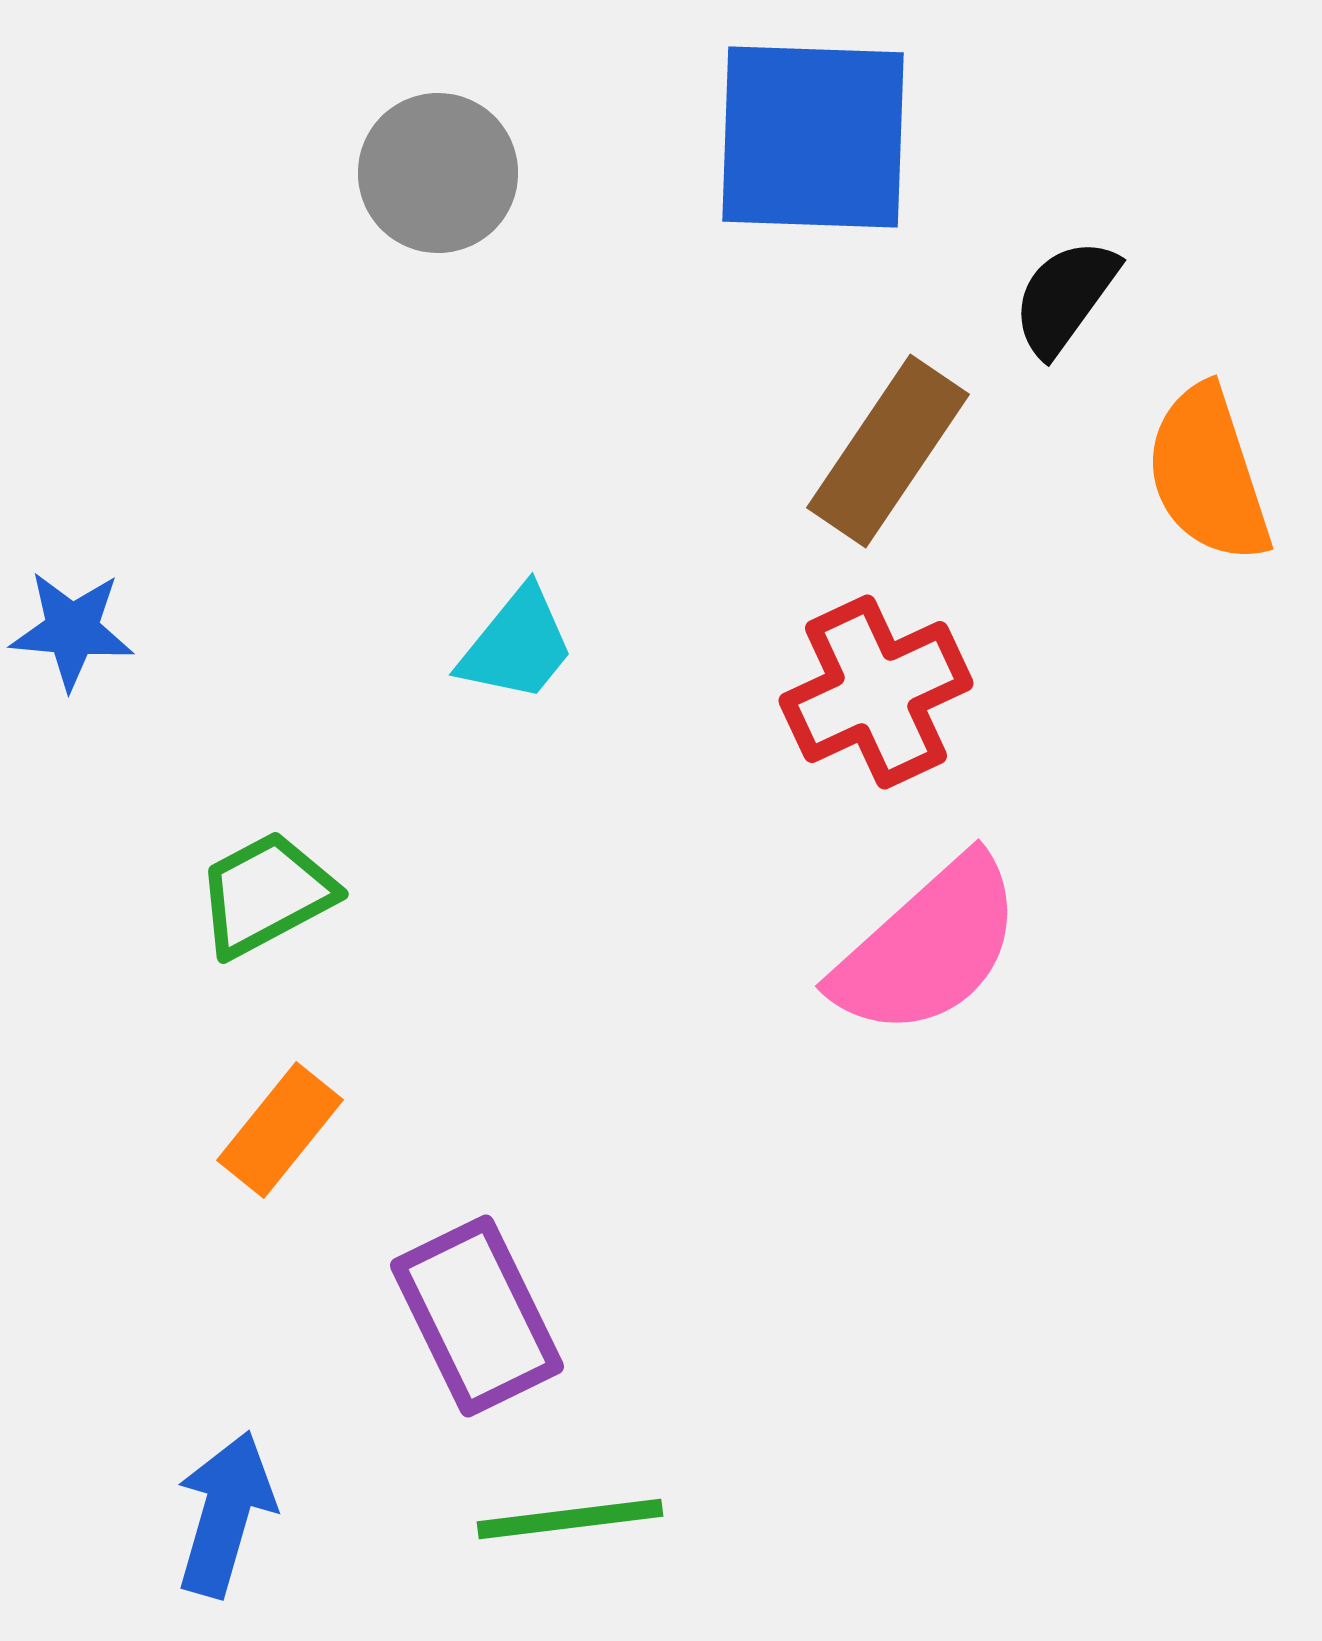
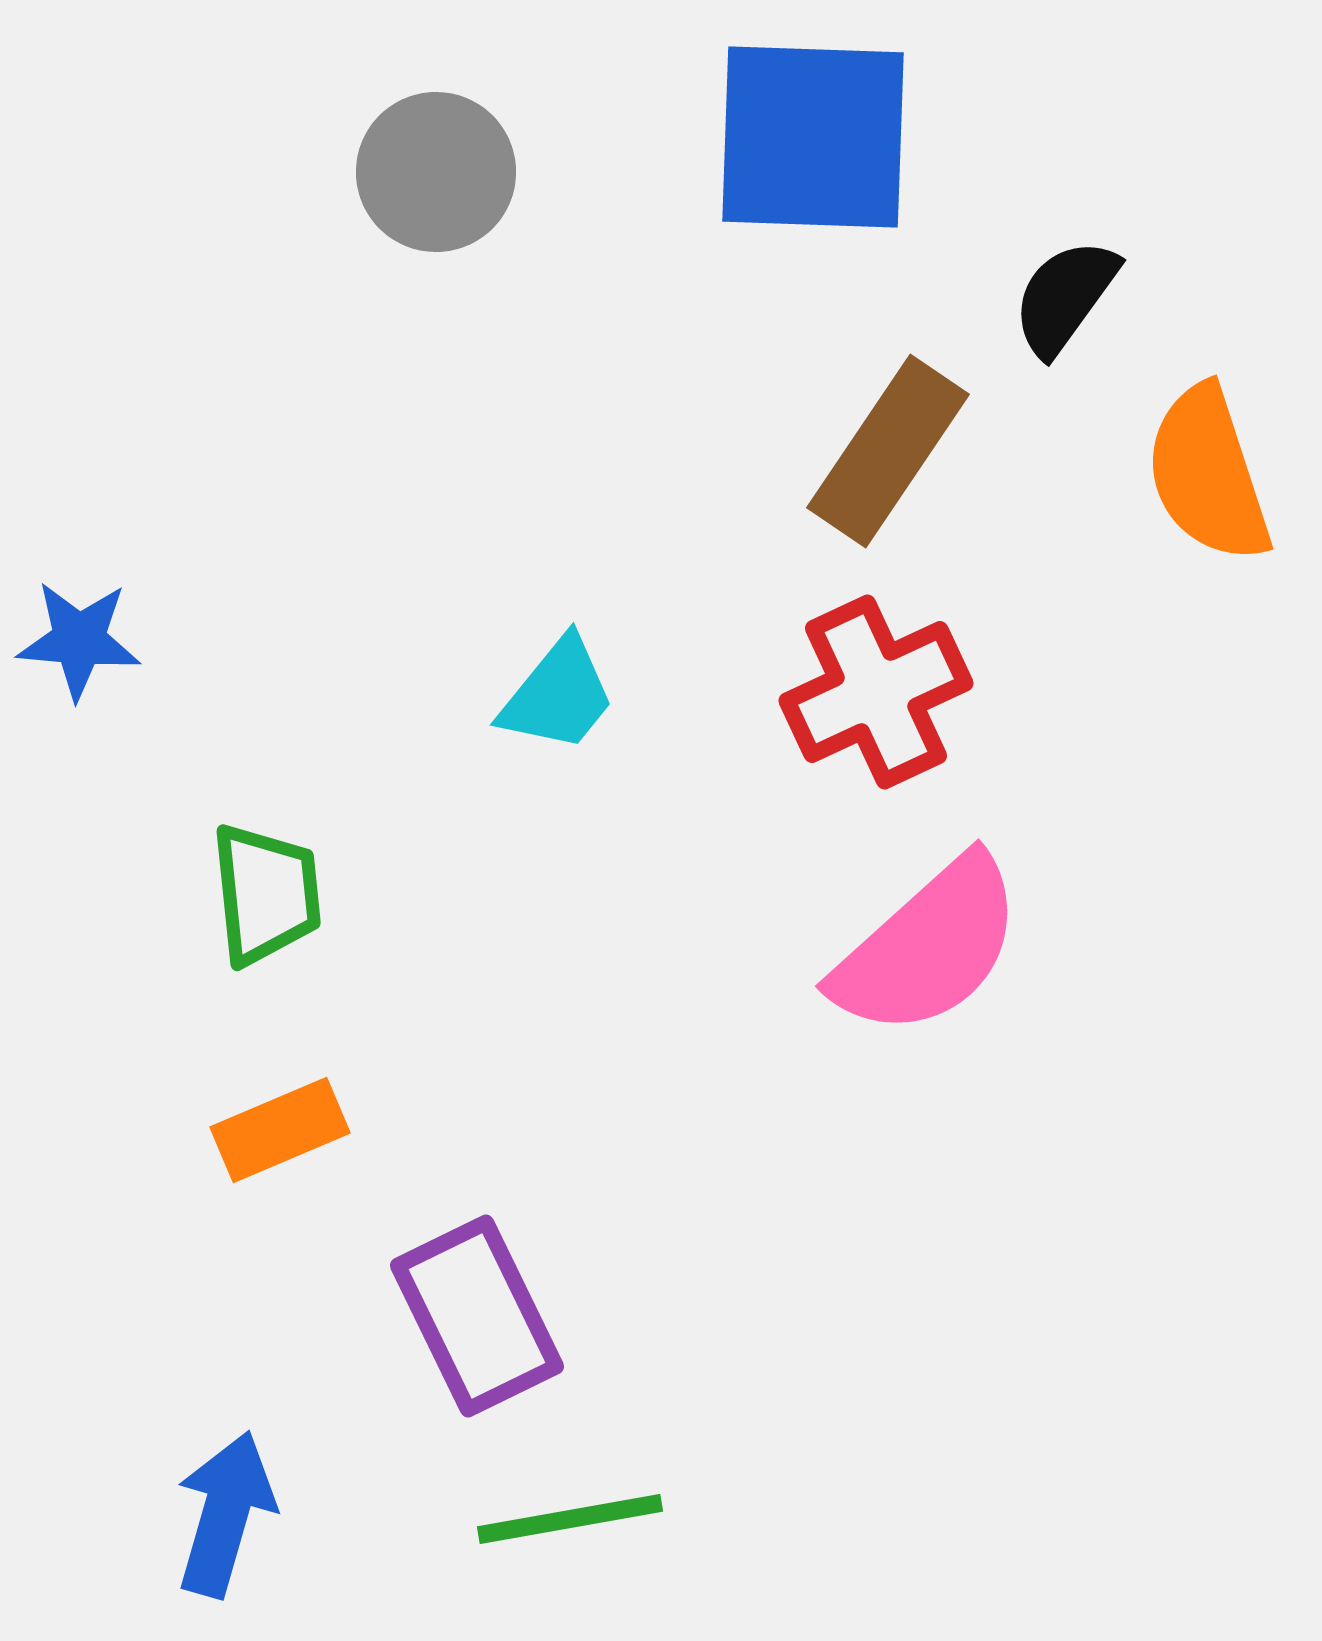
gray circle: moved 2 px left, 1 px up
blue star: moved 7 px right, 10 px down
cyan trapezoid: moved 41 px right, 50 px down
green trapezoid: rotated 112 degrees clockwise
orange rectangle: rotated 28 degrees clockwise
green line: rotated 3 degrees counterclockwise
